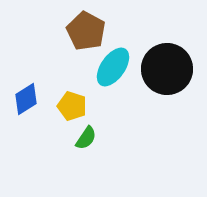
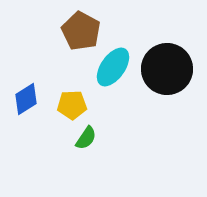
brown pentagon: moved 5 px left
yellow pentagon: moved 1 px up; rotated 20 degrees counterclockwise
